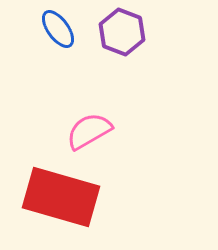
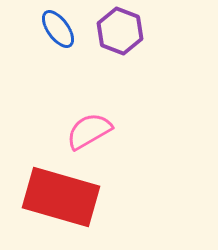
purple hexagon: moved 2 px left, 1 px up
